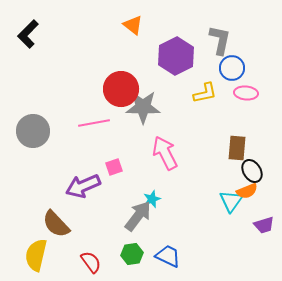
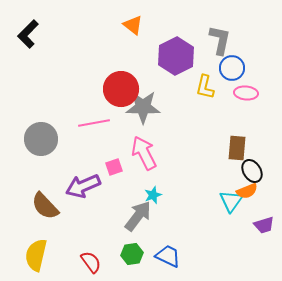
yellow L-shape: moved 6 px up; rotated 115 degrees clockwise
gray circle: moved 8 px right, 8 px down
pink arrow: moved 21 px left
cyan star: moved 1 px right, 4 px up
brown semicircle: moved 11 px left, 18 px up
